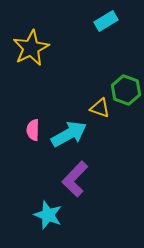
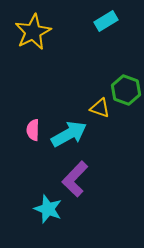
yellow star: moved 2 px right, 16 px up
cyan star: moved 6 px up
